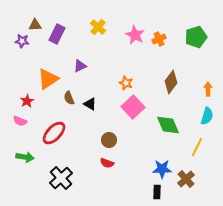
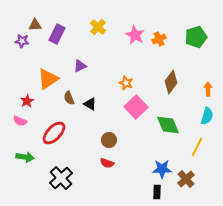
pink square: moved 3 px right
